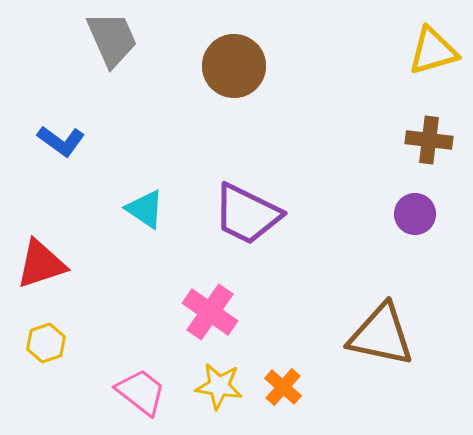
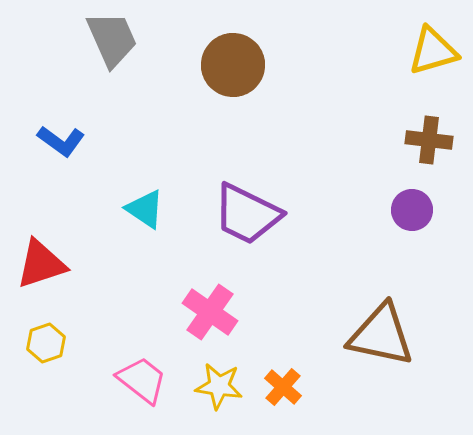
brown circle: moved 1 px left, 1 px up
purple circle: moved 3 px left, 4 px up
pink trapezoid: moved 1 px right, 12 px up
